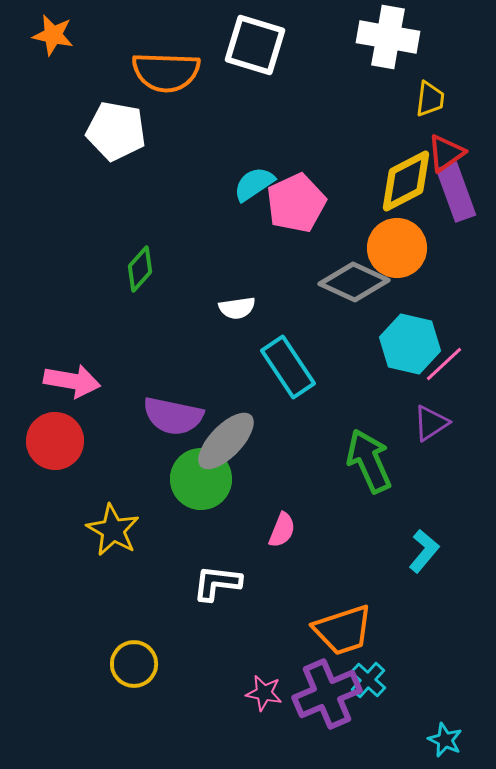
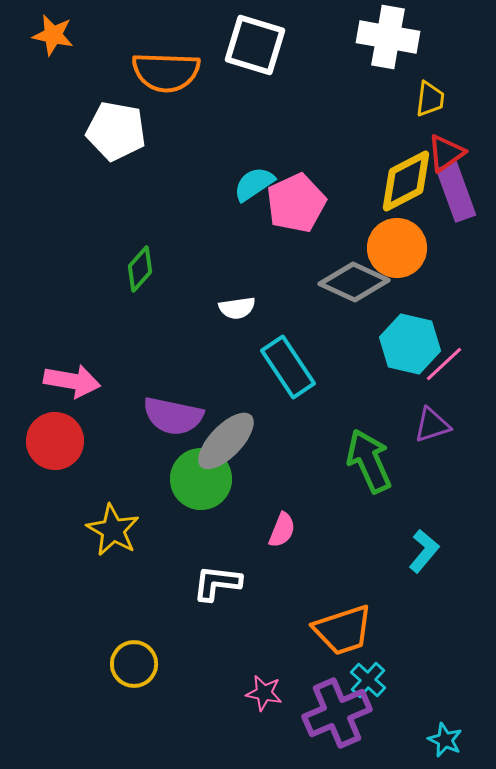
purple triangle: moved 1 px right, 2 px down; rotated 15 degrees clockwise
purple cross: moved 10 px right, 19 px down
